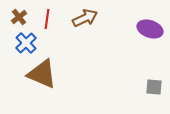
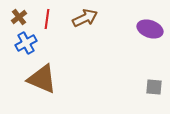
blue cross: rotated 15 degrees clockwise
brown triangle: moved 5 px down
